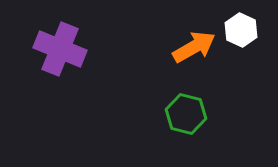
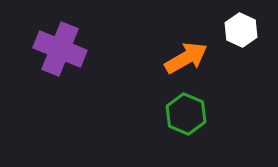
orange arrow: moved 8 px left, 11 px down
green hexagon: rotated 9 degrees clockwise
